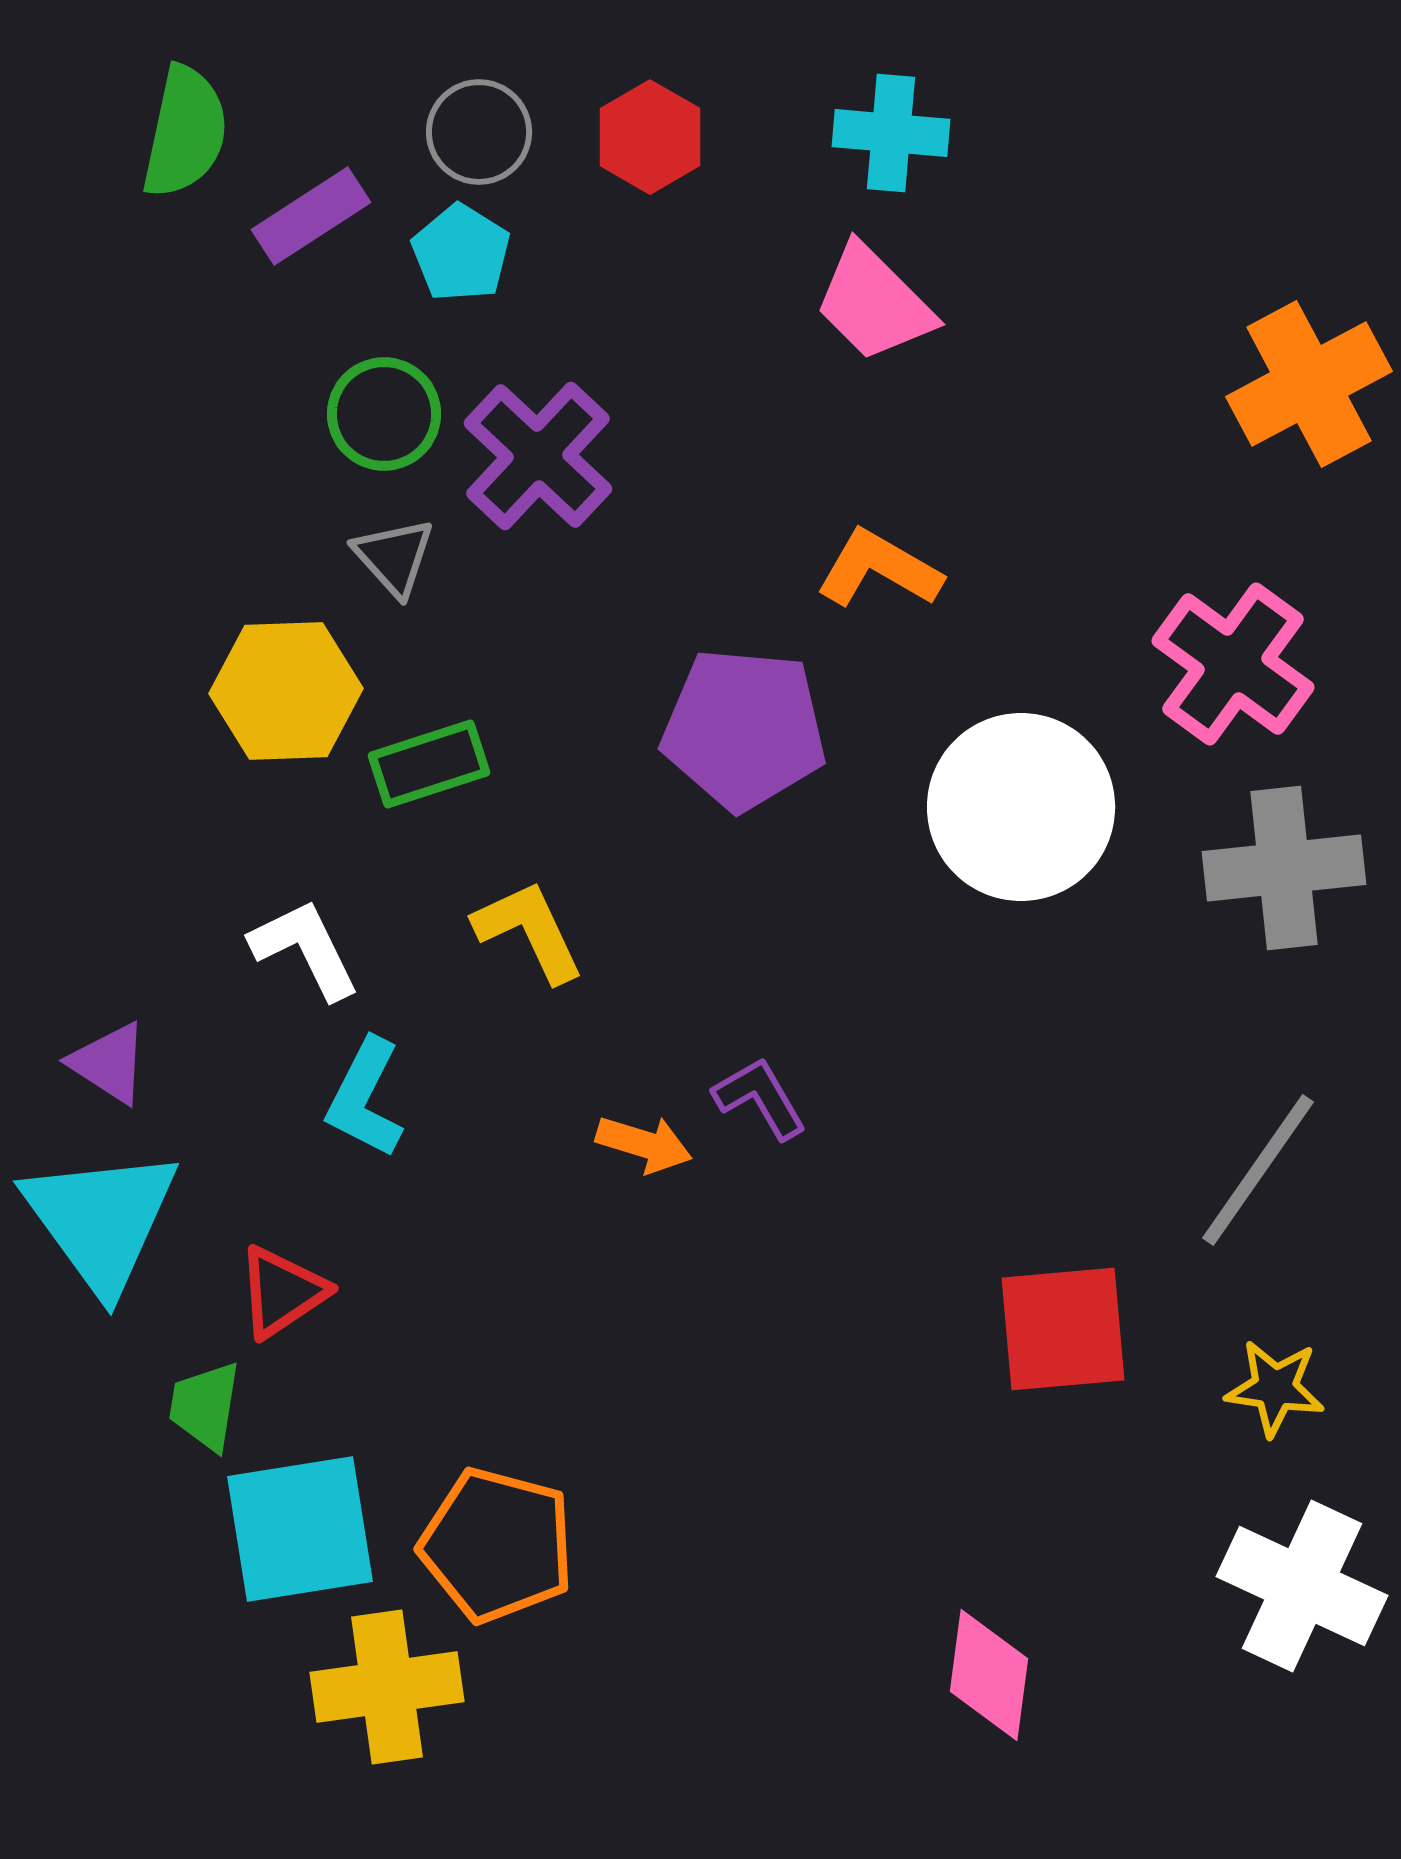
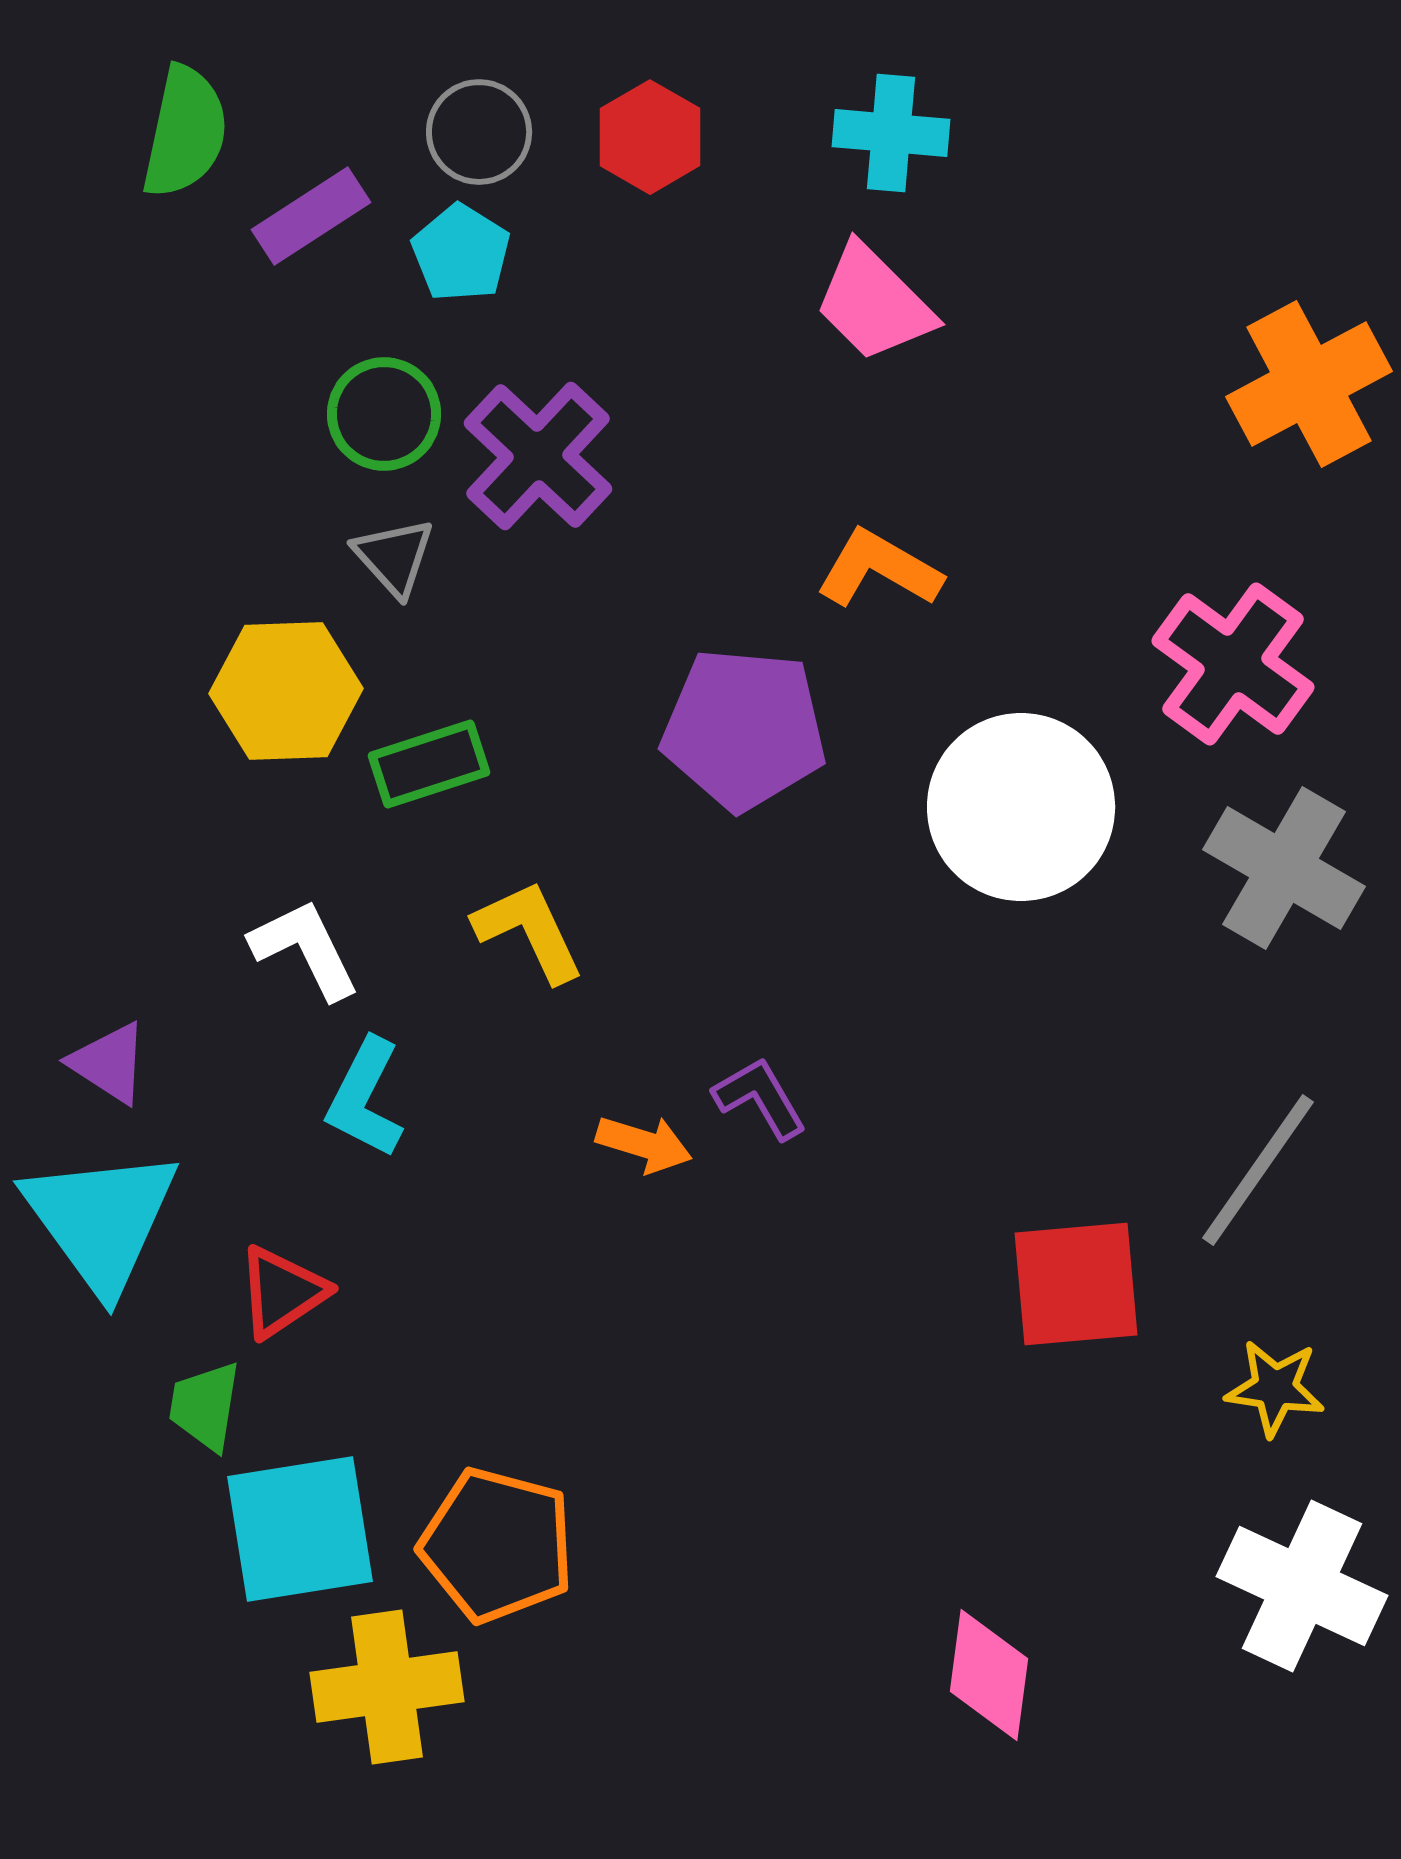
gray cross: rotated 36 degrees clockwise
red square: moved 13 px right, 45 px up
